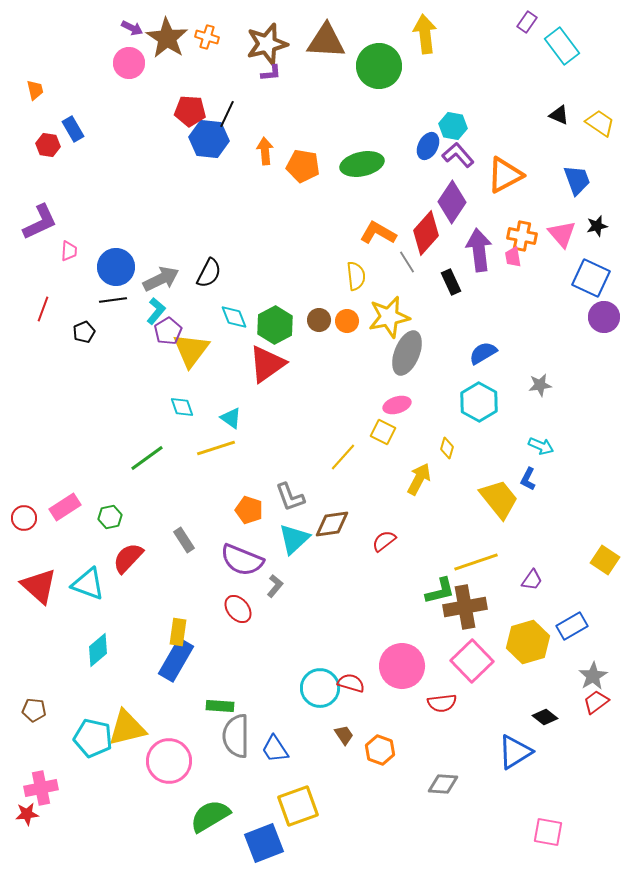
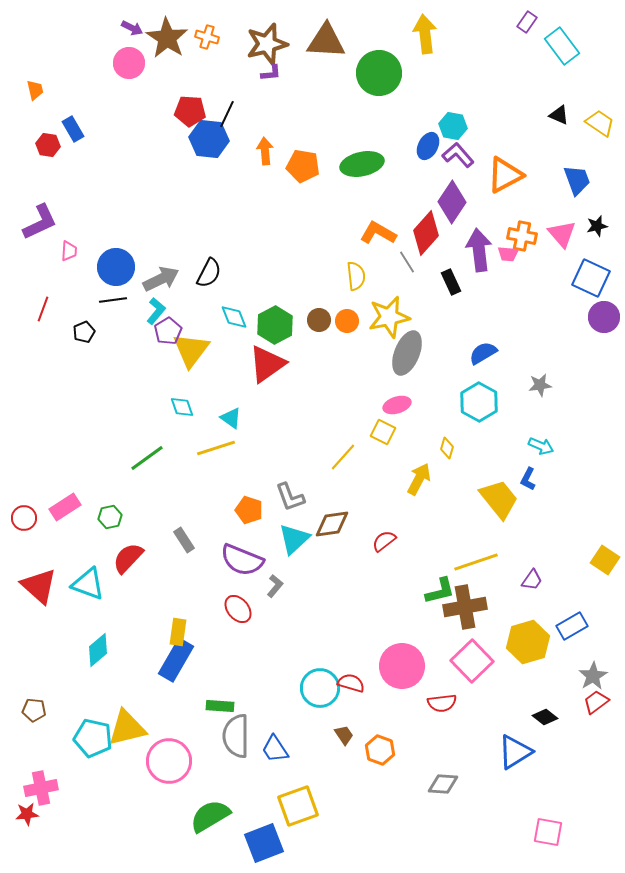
green circle at (379, 66): moved 7 px down
pink trapezoid at (513, 257): moved 5 px left, 3 px up; rotated 75 degrees counterclockwise
